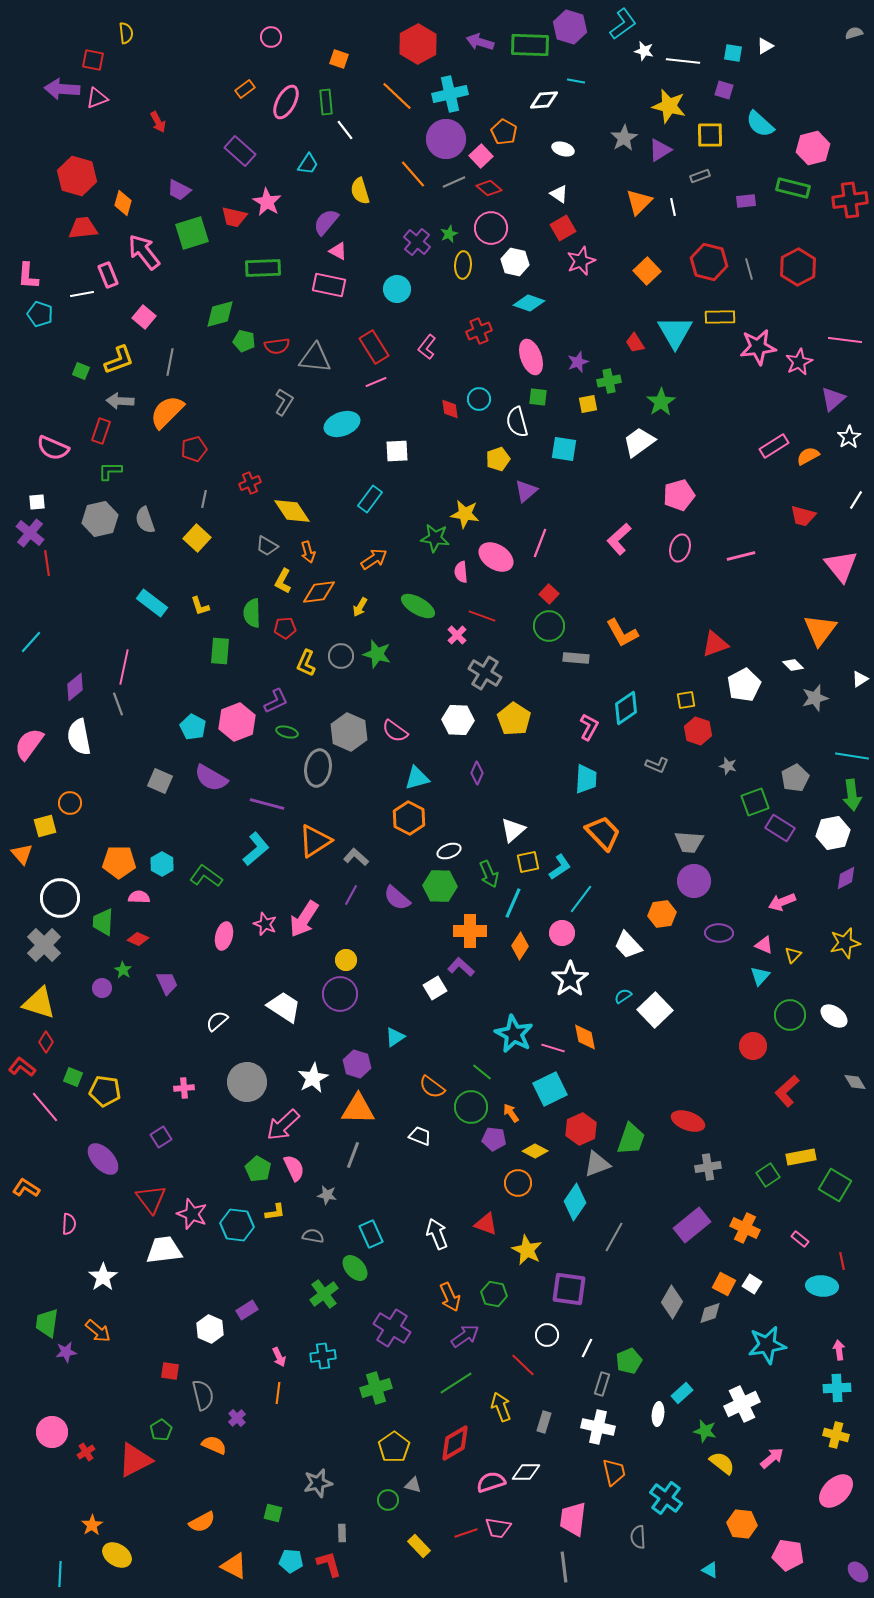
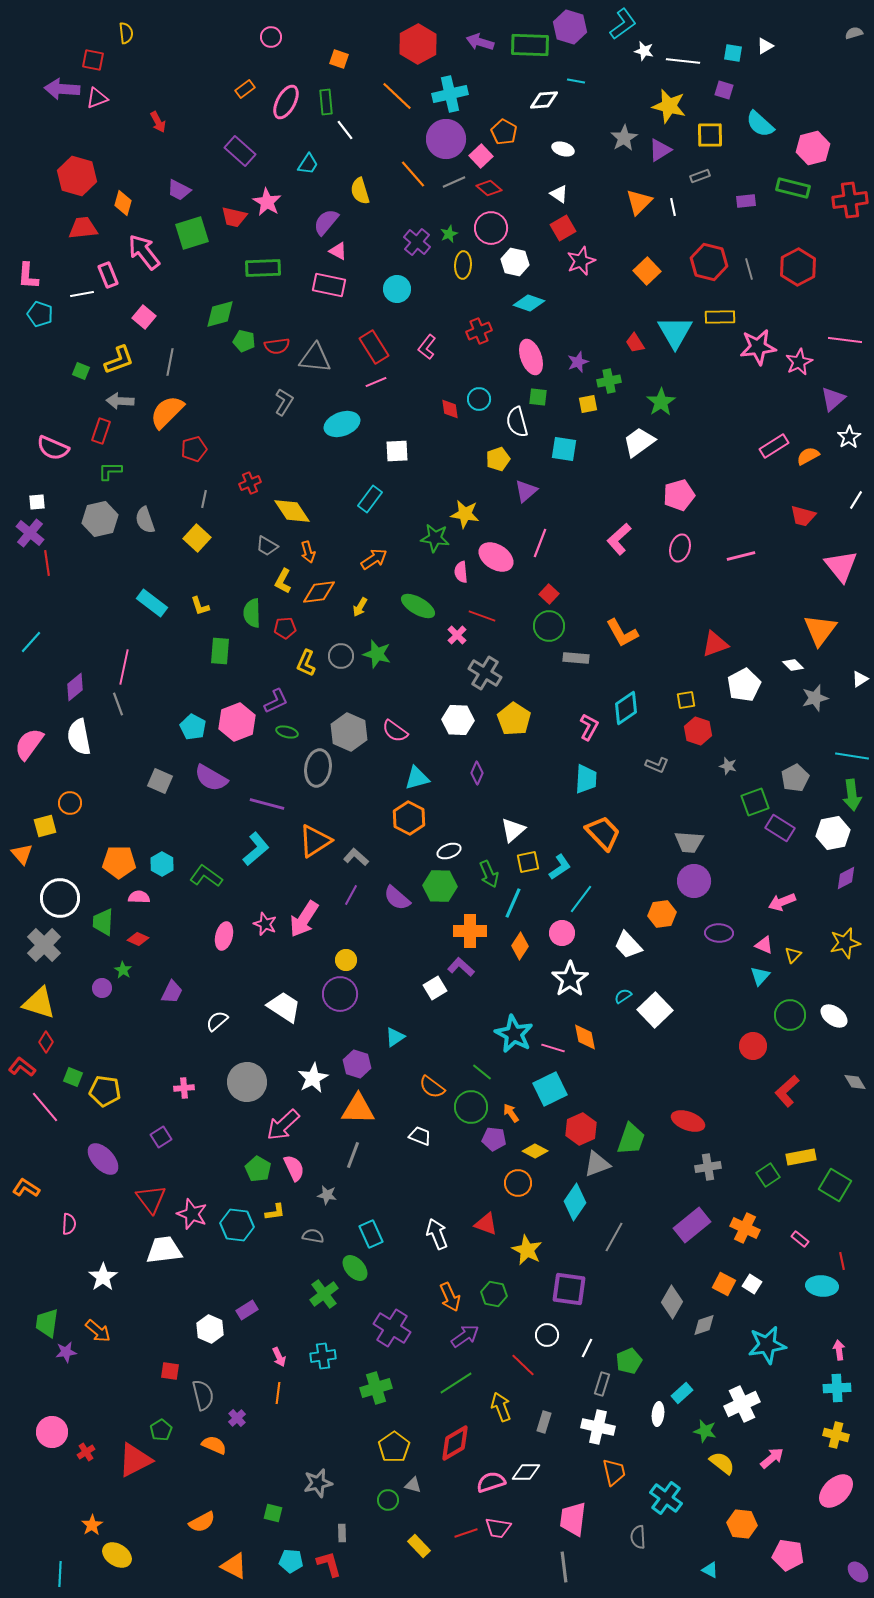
purple trapezoid at (167, 983): moved 5 px right, 9 px down; rotated 50 degrees clockwise
gray diamond at (710, 1313): moved 6 px left, 12 px down
